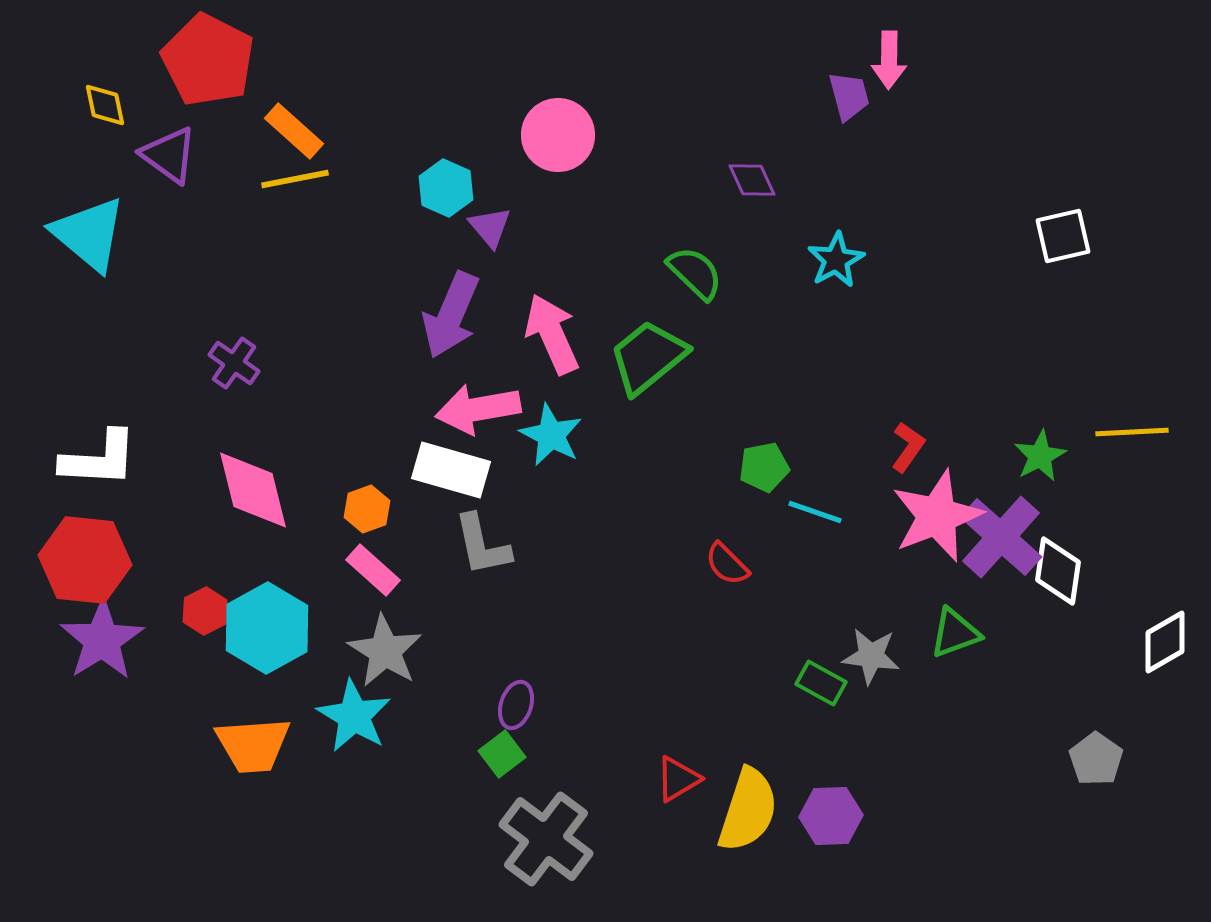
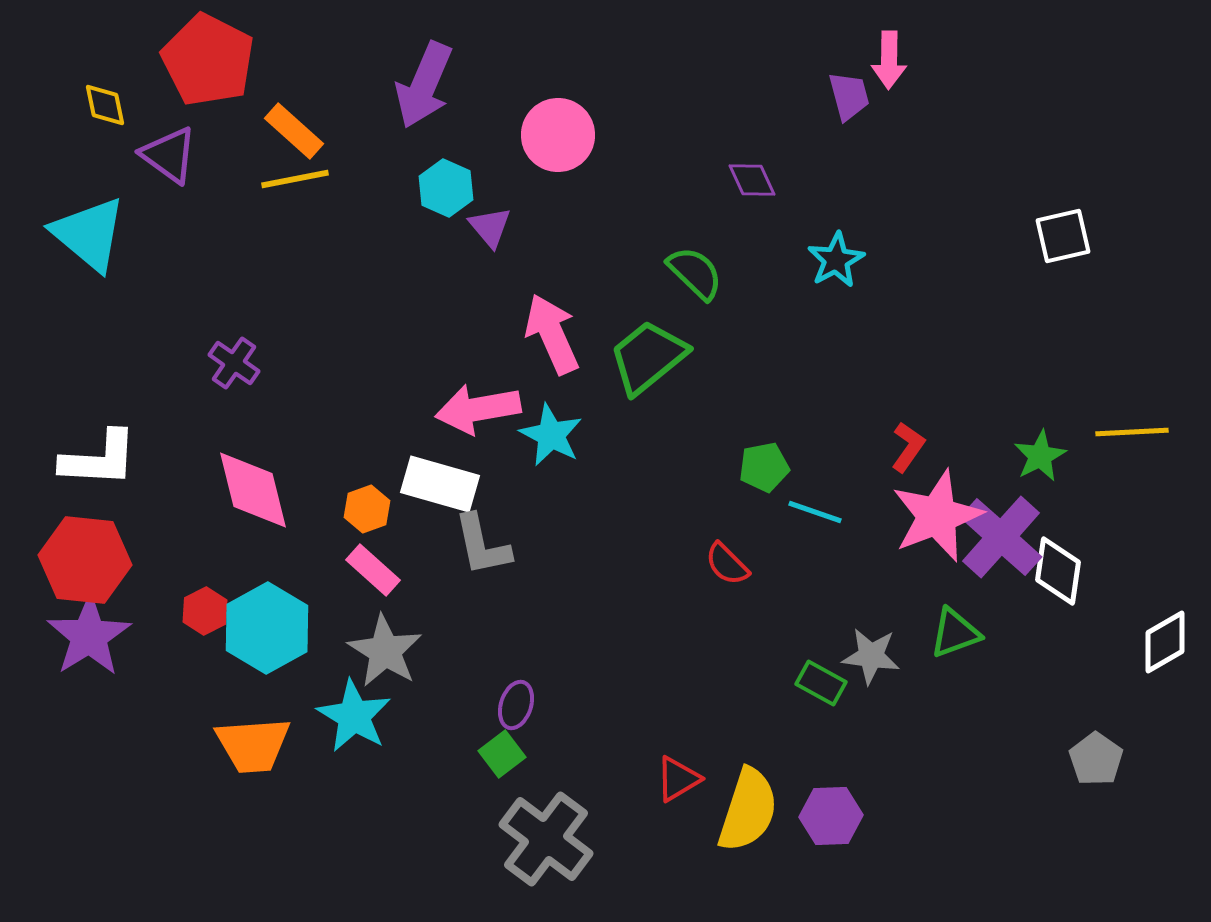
purple arrow at (451, 315): moved 27 px left, 230 px up
white rectangle at (451, 470): moved 11 px left, 14 px down
purple star at (102, 640): moved 13 px left, 4 px up
